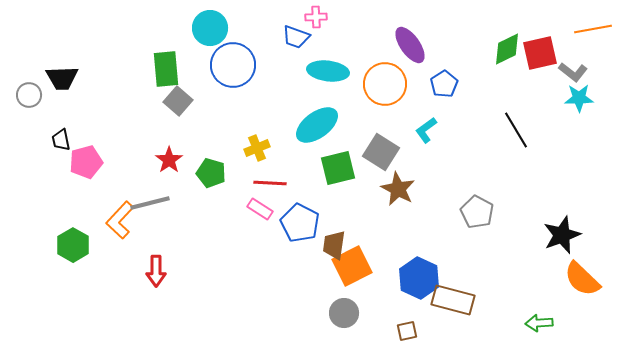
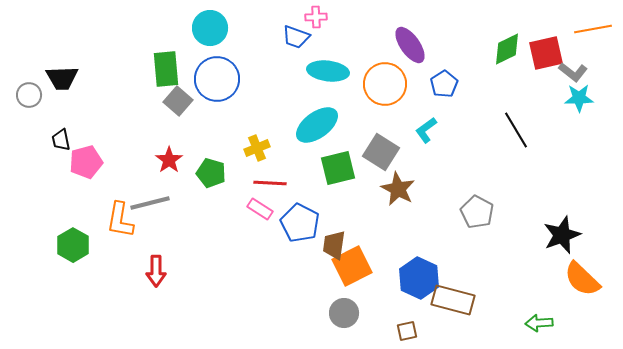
red square at (540, 53): moved 6 px right
blue circle at (233, 65): moved 16 px left, 14 px down
orange L-shape at (120, 220): rotated 33 degrees counterclockwise
